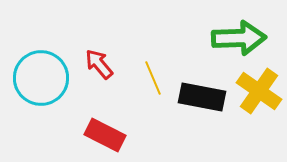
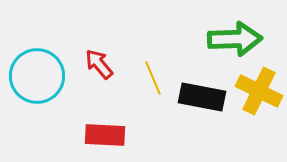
green arrow: moved 4 px left, 1 px down
cyan circle: moved 4 px left, 2 px up
yellow cross: rotated 9 degrees counterclockwise
red rectangle: rotated 24 degrees counterclockwise
